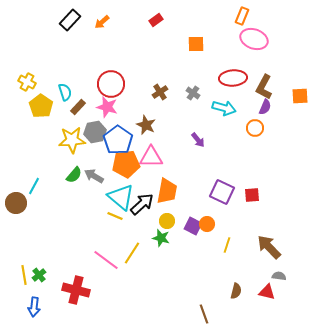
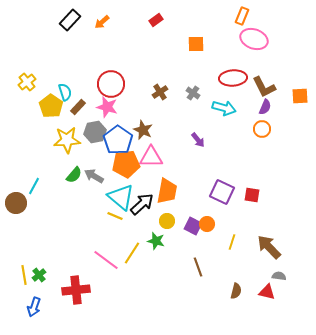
yellow cross at (27, 82): rotated 24 degrees clockwise
brown L-shape at (264, 87): rotated 55 degrees counterclockwise
yellow pentagon at (41, 106): moved 10 px right
brown star at (146, 125): moved 3 px left, 5 px down
orange circle at (255, 128): moved 7 px right, 1 px down
yellow star at (72, 140): moved 5 px left
red square at (252, 195): rotated 14 degrees clockwise
green star at (161, 238): moved 5 px left, 3 px down
yellow line at (227, 245): moved 5 px right, 3 px up
red cross at (76, 290): rotated 20 degrees counterclockwise
blue arrow at (34, 307): rotated 12 degrees clockwise
brown line at (204, 314): moved 6 px left, 47 px up
